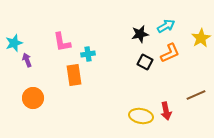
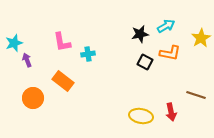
orange L-shape: rotated 35 degrees clockwise
orange rectangle: moved 11 px left, 6 px down; rotated 45 degrees counterclockwise
brown line: rotated 42 degrees clockwise
red arrow: moved 5 px right, 1 px down
